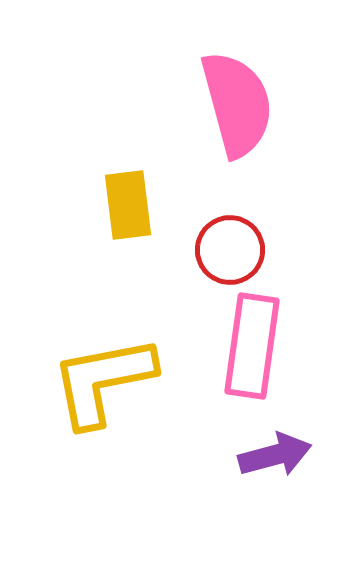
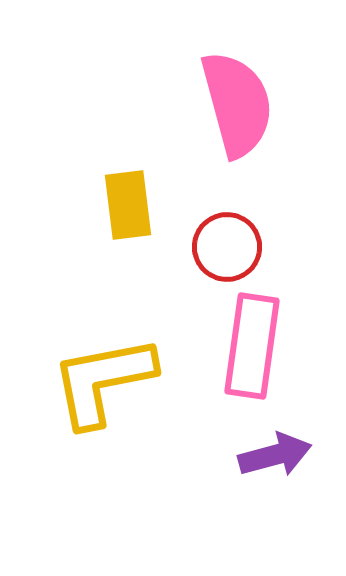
red circle: moved 3 px left, 3 px up
